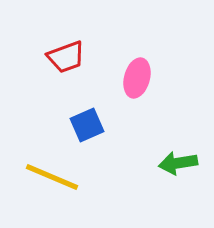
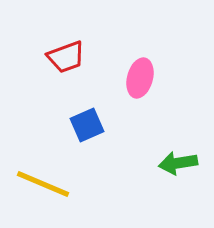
pink ellipse: moved 3 px right
yellow line: moved 9 px left, 7 px down
